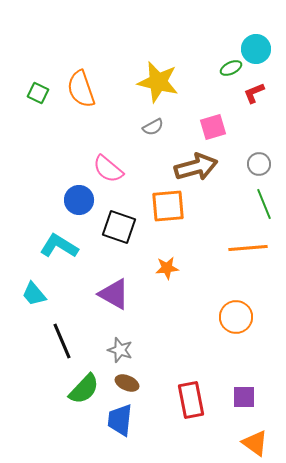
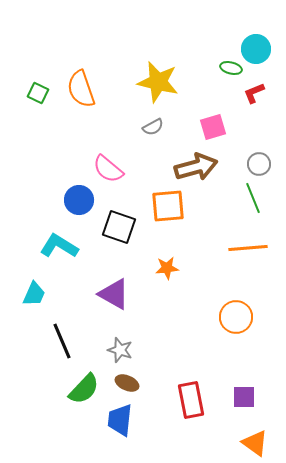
green ellipse: rotated 40 degrees clockwise
green line: moved 11 px left, 6 px up
cyan trapezoid: rotated 116 degrees counterclockwise
